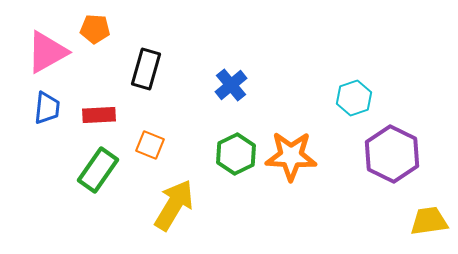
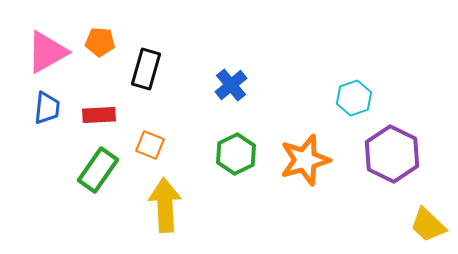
orange pentagon: moved 5 px right, 13 px down
orange star: moved 14 px right, 4 px down; rotated 18 degrees counterclockwise
yellow arrow: moved 9 px left; rotated 34 degrees counterclockwise
yellow trapezoid: moved 1 px left, 4 px down; rotated 129 degrees counterclockwise
